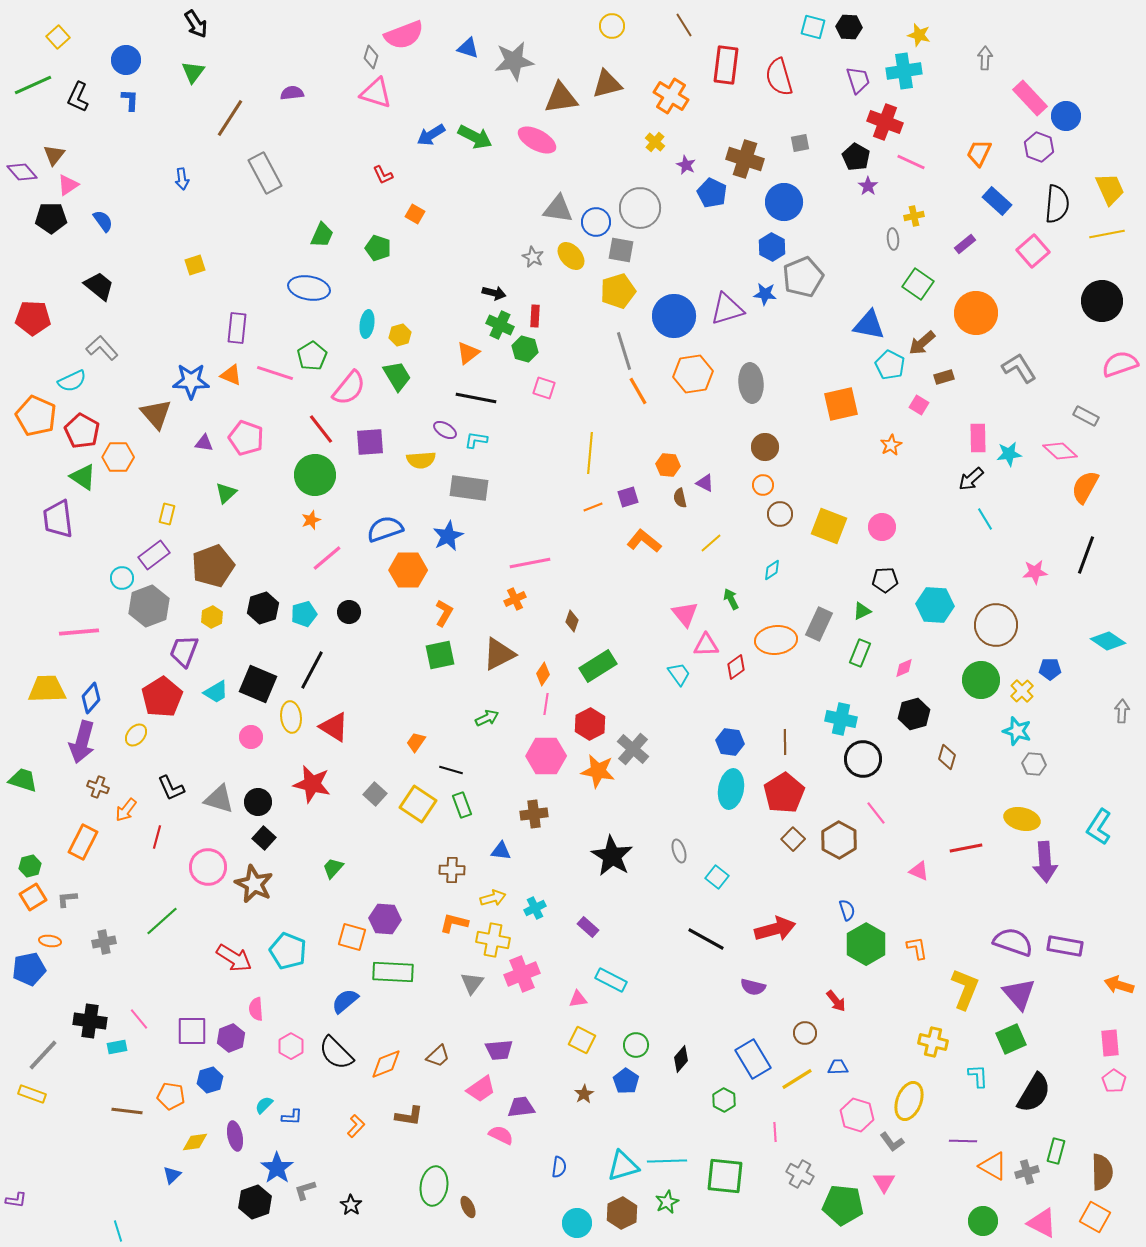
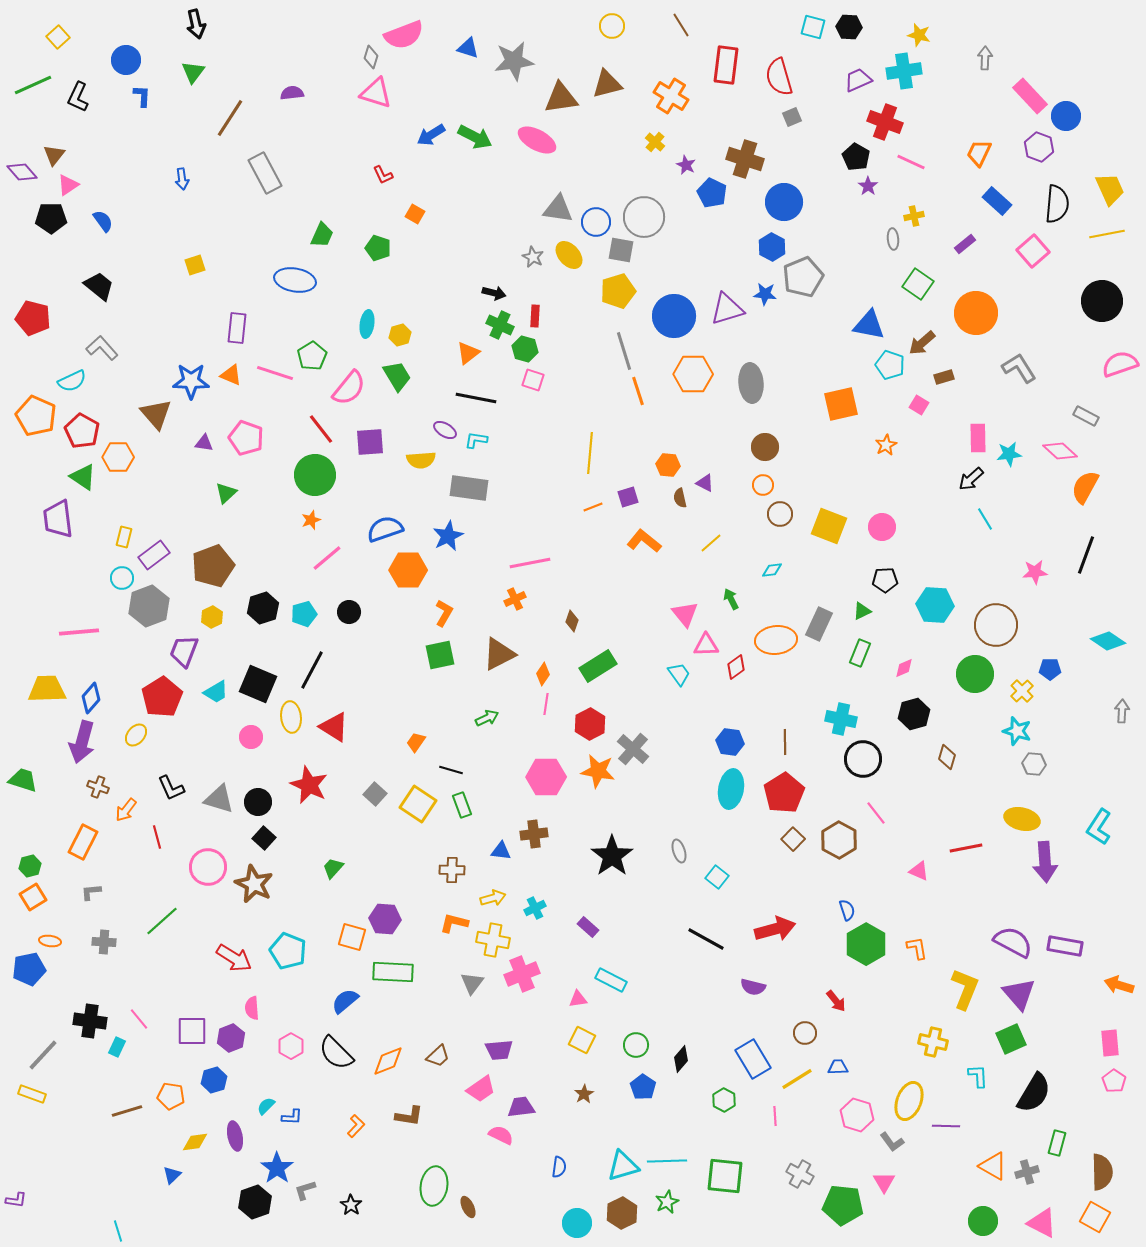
black arrow at (196, 24): rotated 20 degrees clockwise
brown line at (684, 25): moved 3 px left
purple trapezoid at (858, 80): rotated 96 degrees counterclockwise
pink rectangle at (1030, 98): moved 2 px up
blue L-shape at (130, 100): moved 12 px right, 4 px up
gray square at (800, 143): moved 8 px left, 26 px up; rotated 12 degrees counterclockwise
gray circle at (640, 208): moved 4 px right, 9 px down
yellow ellipse at (571, 256): moved 2 px left, 1 px up
blue ellipse at (309, 288): moved 14 px left, 8 px up
red pentagon at (33, 318): rotated 12 degrees clockwise
cyan pentagon at (890, 365): rotated 8 degrees counterclockwise
orange hexagon at (693, 374): rotated 9 degrees clockwise
pink square at (544, 388): moved 11 px left, 8 px up
orange line at (638, 391): rotated 12 degrees clockwise
orange star at (891, 445): moved 5 px left
yellow rectangle at (167, 514): moved 43 px left, 23 px down
cyan diamond at (772, 570): rotated 25 degrees clockwise
green circle at (981, 680): moved 6 px left, 6 px up
pink hexagon at (546, 756): moved 21 px down
red star at (312, 784): moved 3 px left, 1 px down; rotated 12 degrees clockwise
brown cross at (534, 814): moved 20 px down
red line at (157, 837): rotated 30 degrees counterclockwise
black star at (612, 856): rotated 6 degrees clockwise
gray L-shape at (67, 899): moved 24 px right, 7 px up
gray cross at (104, 942): rotated 15 degrees clockwise
purple semicircle at (1013, 942): rotated 9 degrees clockwise
pink semicircle at (256, 1009): moved 4 px left, 1 px up
cyan rectangle at (117, 1047): rotated 54 degrees counterclockwise
orange diamond at (386, 1064): moved 2 px right, 3 px up
blue hexagon at (210, 1080): moved 4 px right
blue pentagon at (626, 1081): moved 17 px right, 6 px down
cyan semicircle at (264, 1105): moved 2 px right, 1 px down
brown line at (127, 1111): rotated 24 degrees counterclockwise
pink line at (775, 1132): moved 16 px up
purple line at (963, 1141): moved 17 px left, 15 px up
green rectangle at (1056, 1151): moved 1 px right, 8 px up
